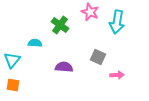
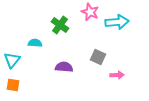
cyan arrow: rotated 105 degrees counterclockwise
